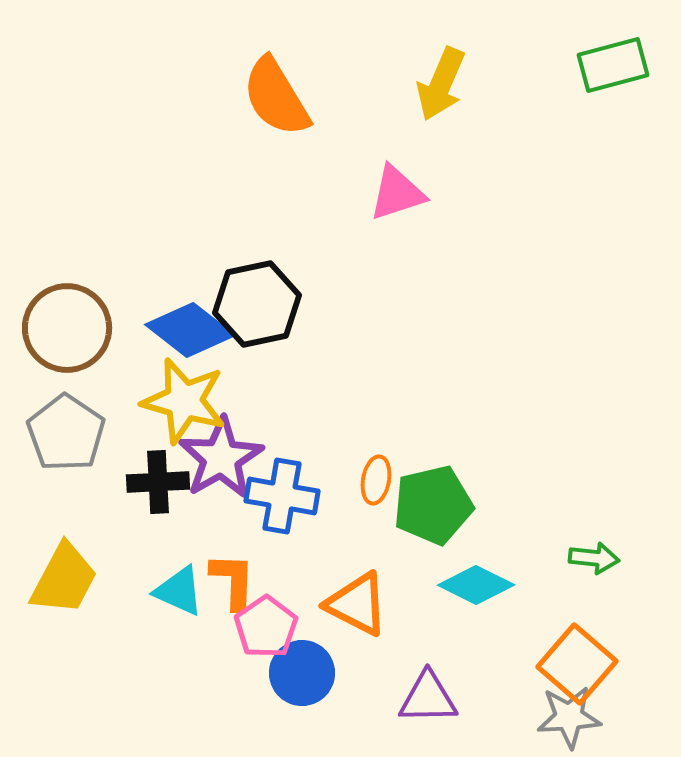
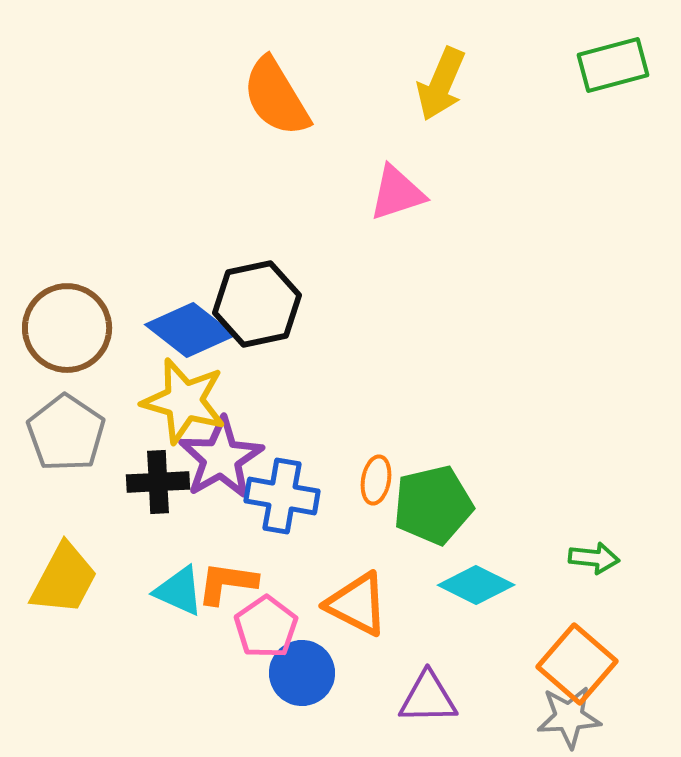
orange L-shape: moved 6 px left, 2 px down; rotated 84 degrees counterclockwise
